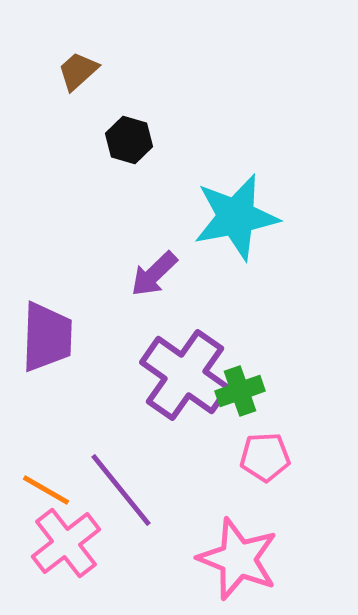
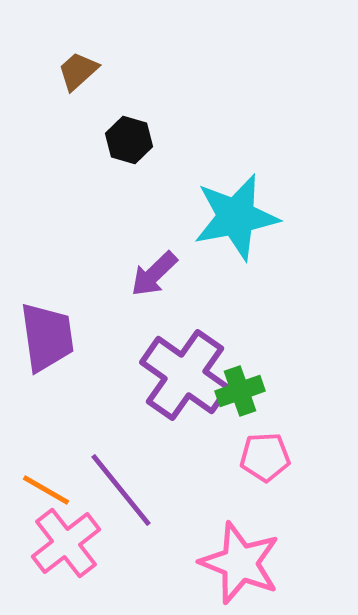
purple trapezoid: rotated 10 degrees counterclockwise
pink star: moved 2 px right, 4 px down
